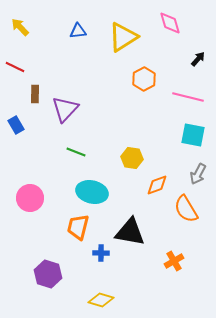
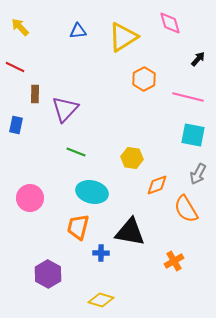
blue rectangle: rotated 42 degrees clockwise
purple hexagon: rotated 12 degrees clockwise
